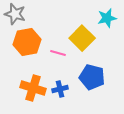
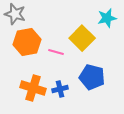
pink line: moved 2 px left, 1 px up
